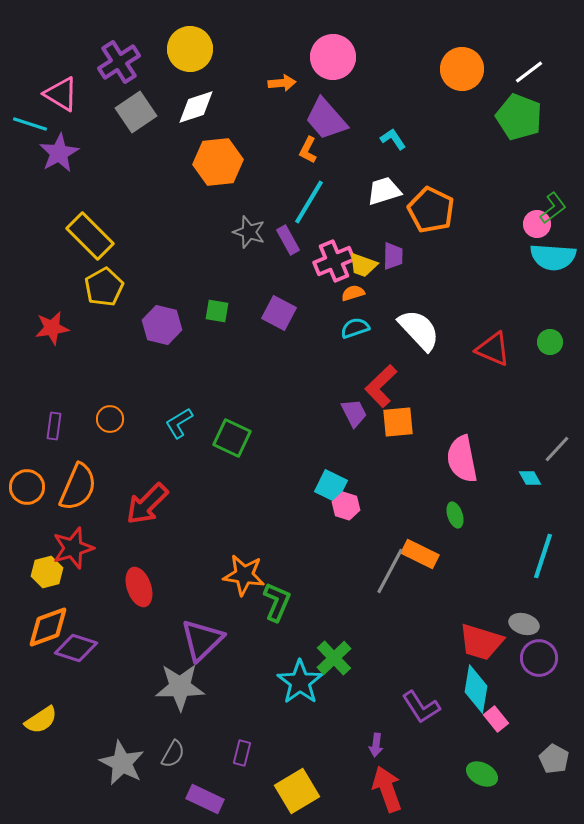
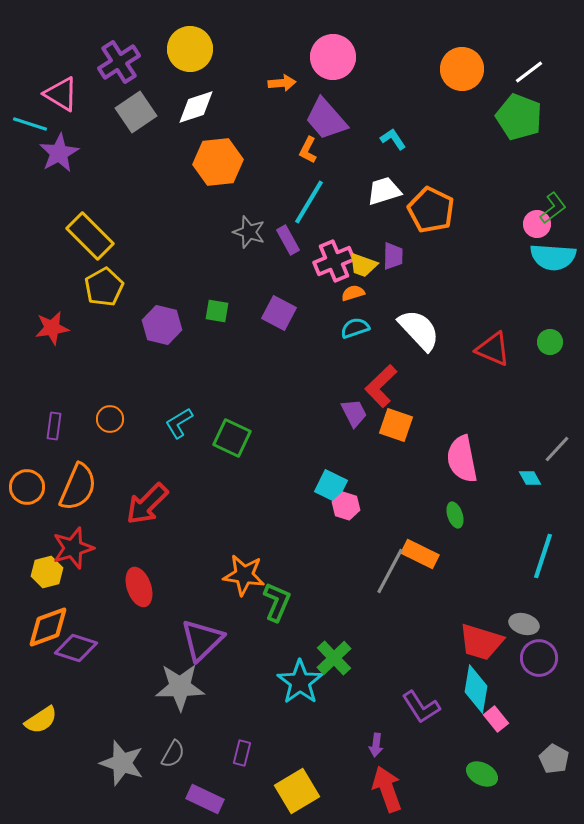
orange square at (398, 422): moved 2 px left, 3 px down; rotated 24 degrees clockwise
gray star at (122, 763): rotated 9 degrees counterclockwise
